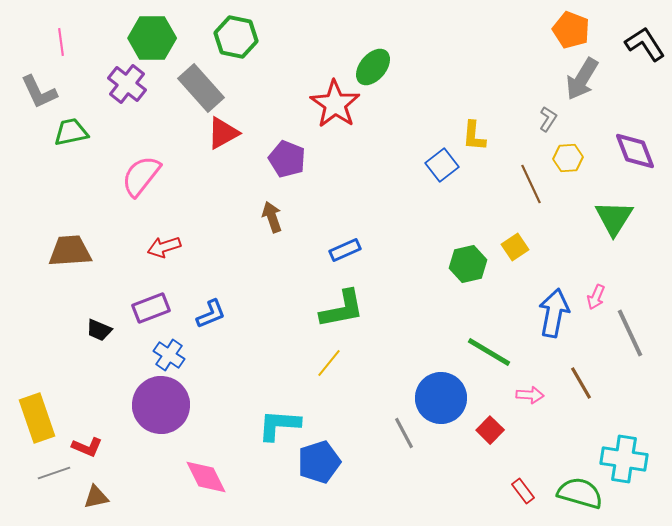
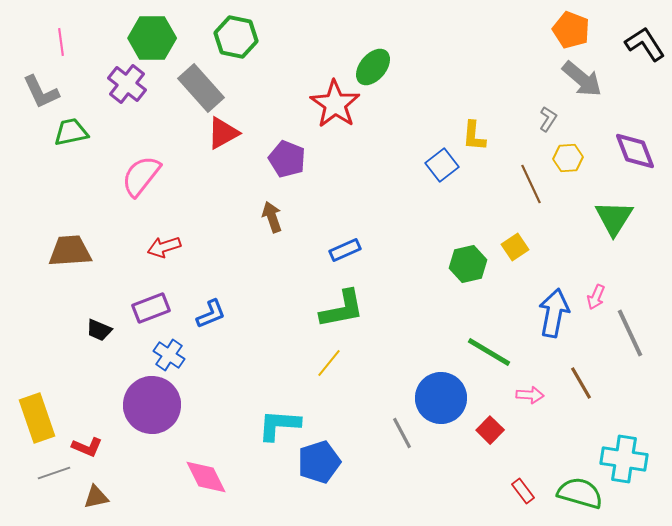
gray arrow at (582, 79): rotated 81 degrees counterclockwise
gray L-shape at (39, 92): moved 2 px right
purple circle at (161, 405): moved 9 px left
gray line at (404, 433): moved 2 px left
